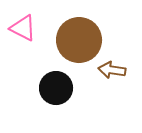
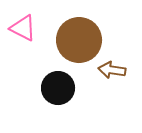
black circle: moved 2 px right
